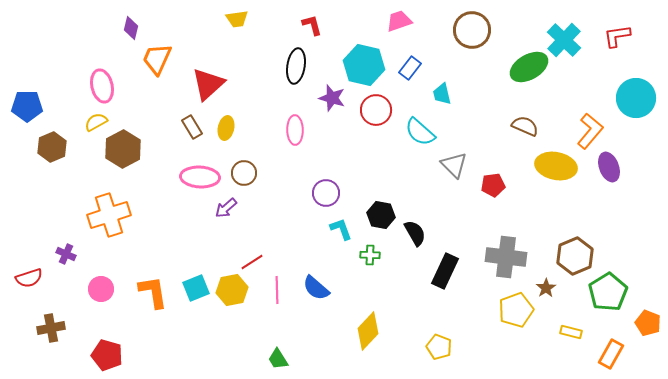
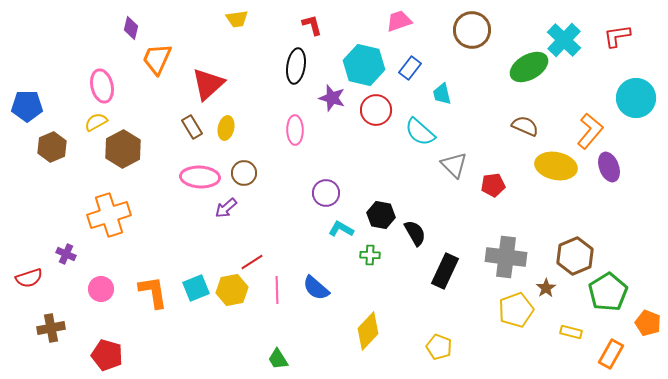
cyan L-shape at (341, 229): rotated 40 degrees counterclockwise
